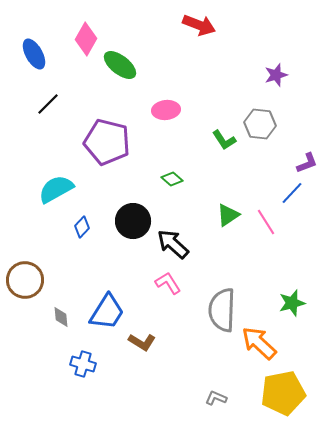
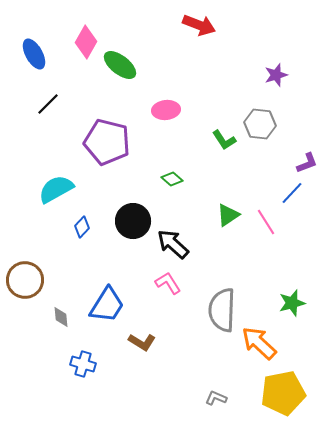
pink diamond: moved 3 px down
blue trapezoid: moved 7 px up
